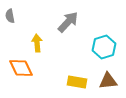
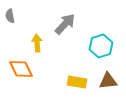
gray arrow: moved 3 px left, 2 px down
cyan hexagon: moved 3 px left, 1 px up
orange diamond: moved 1 px down
